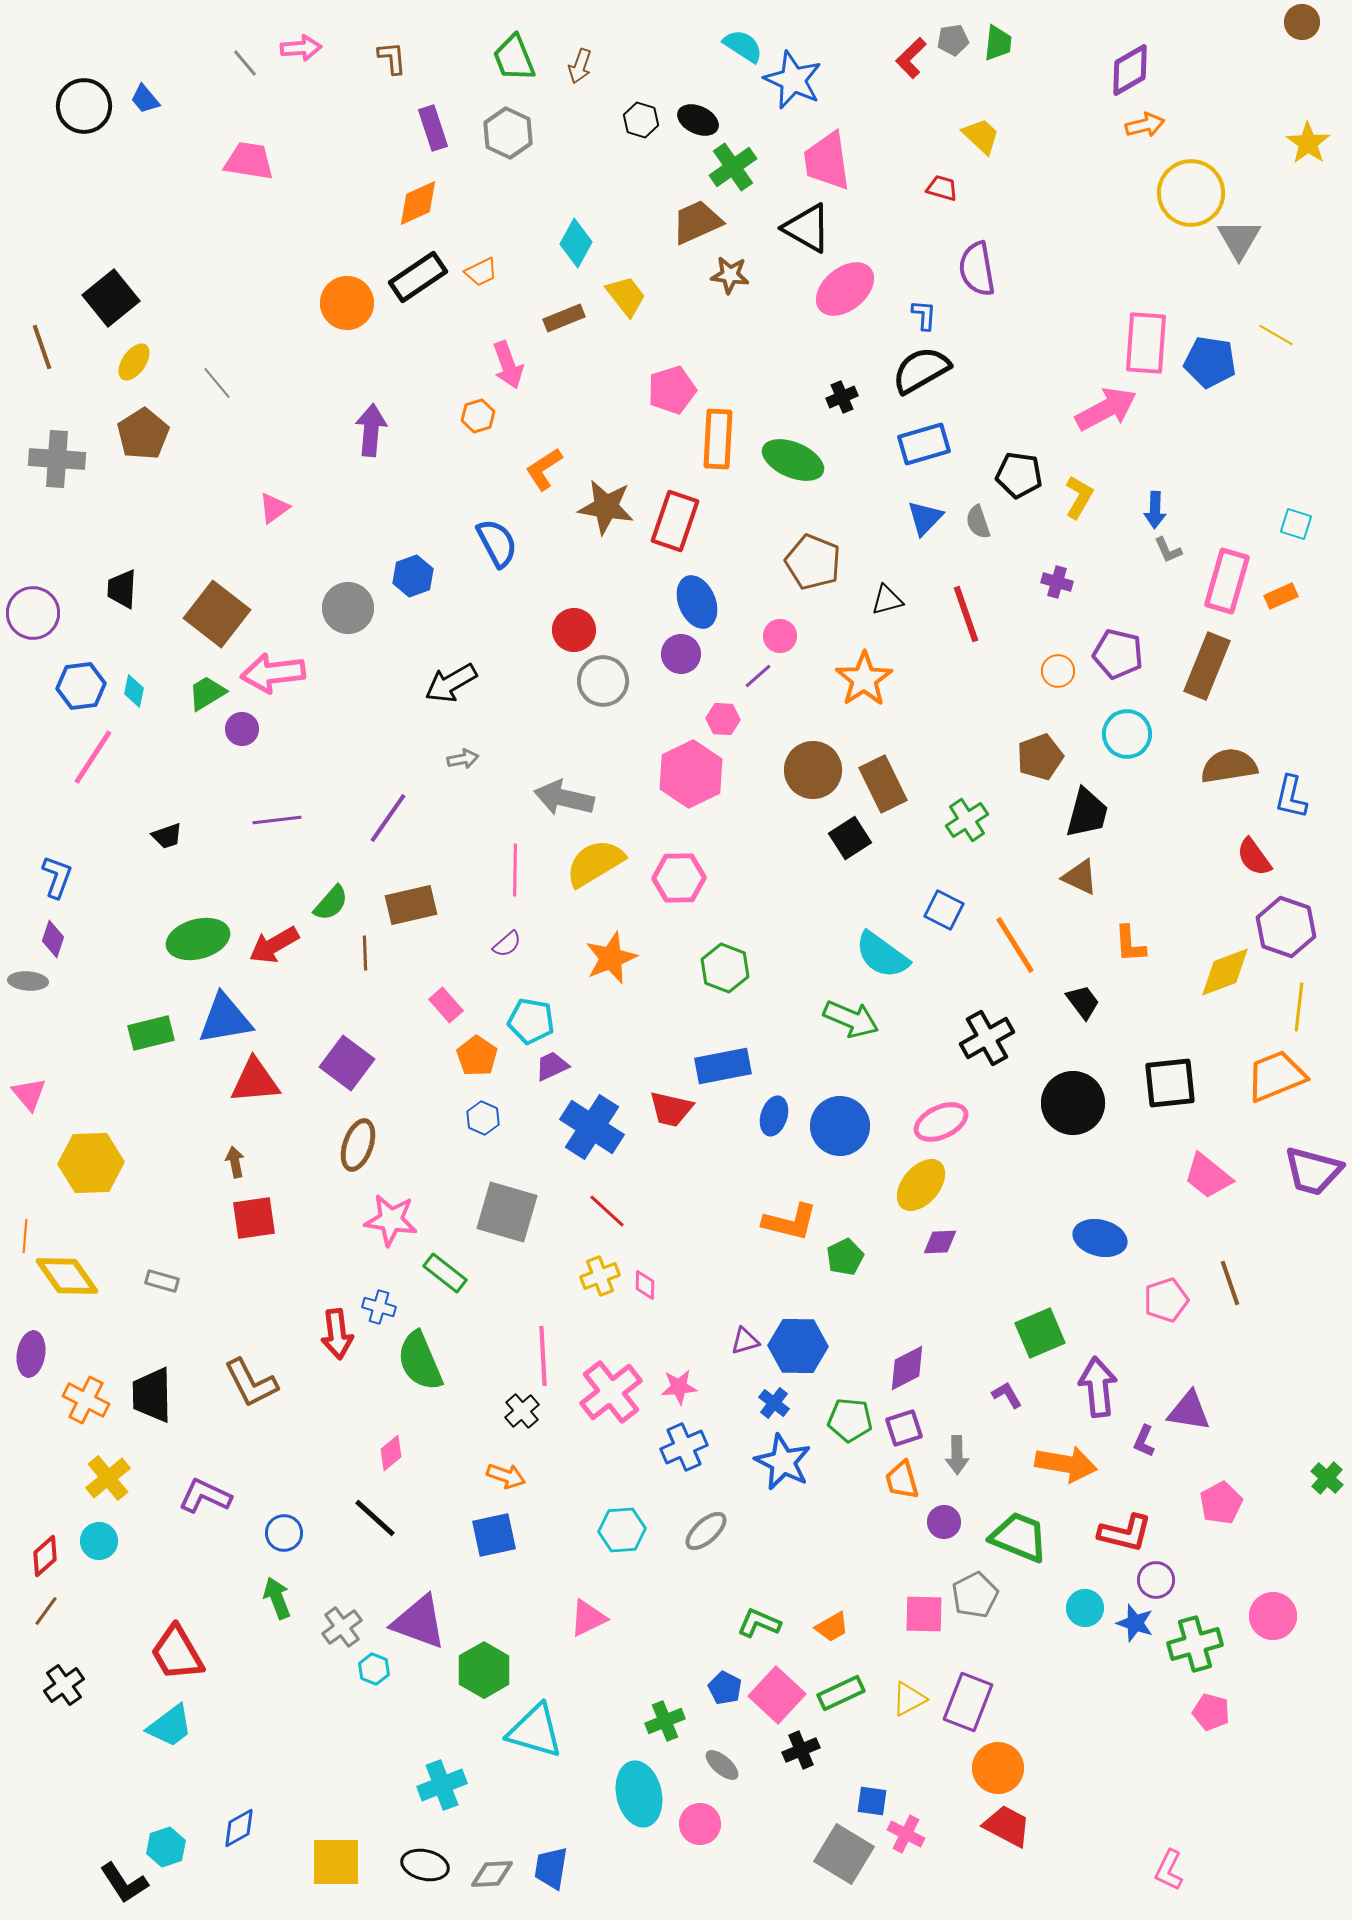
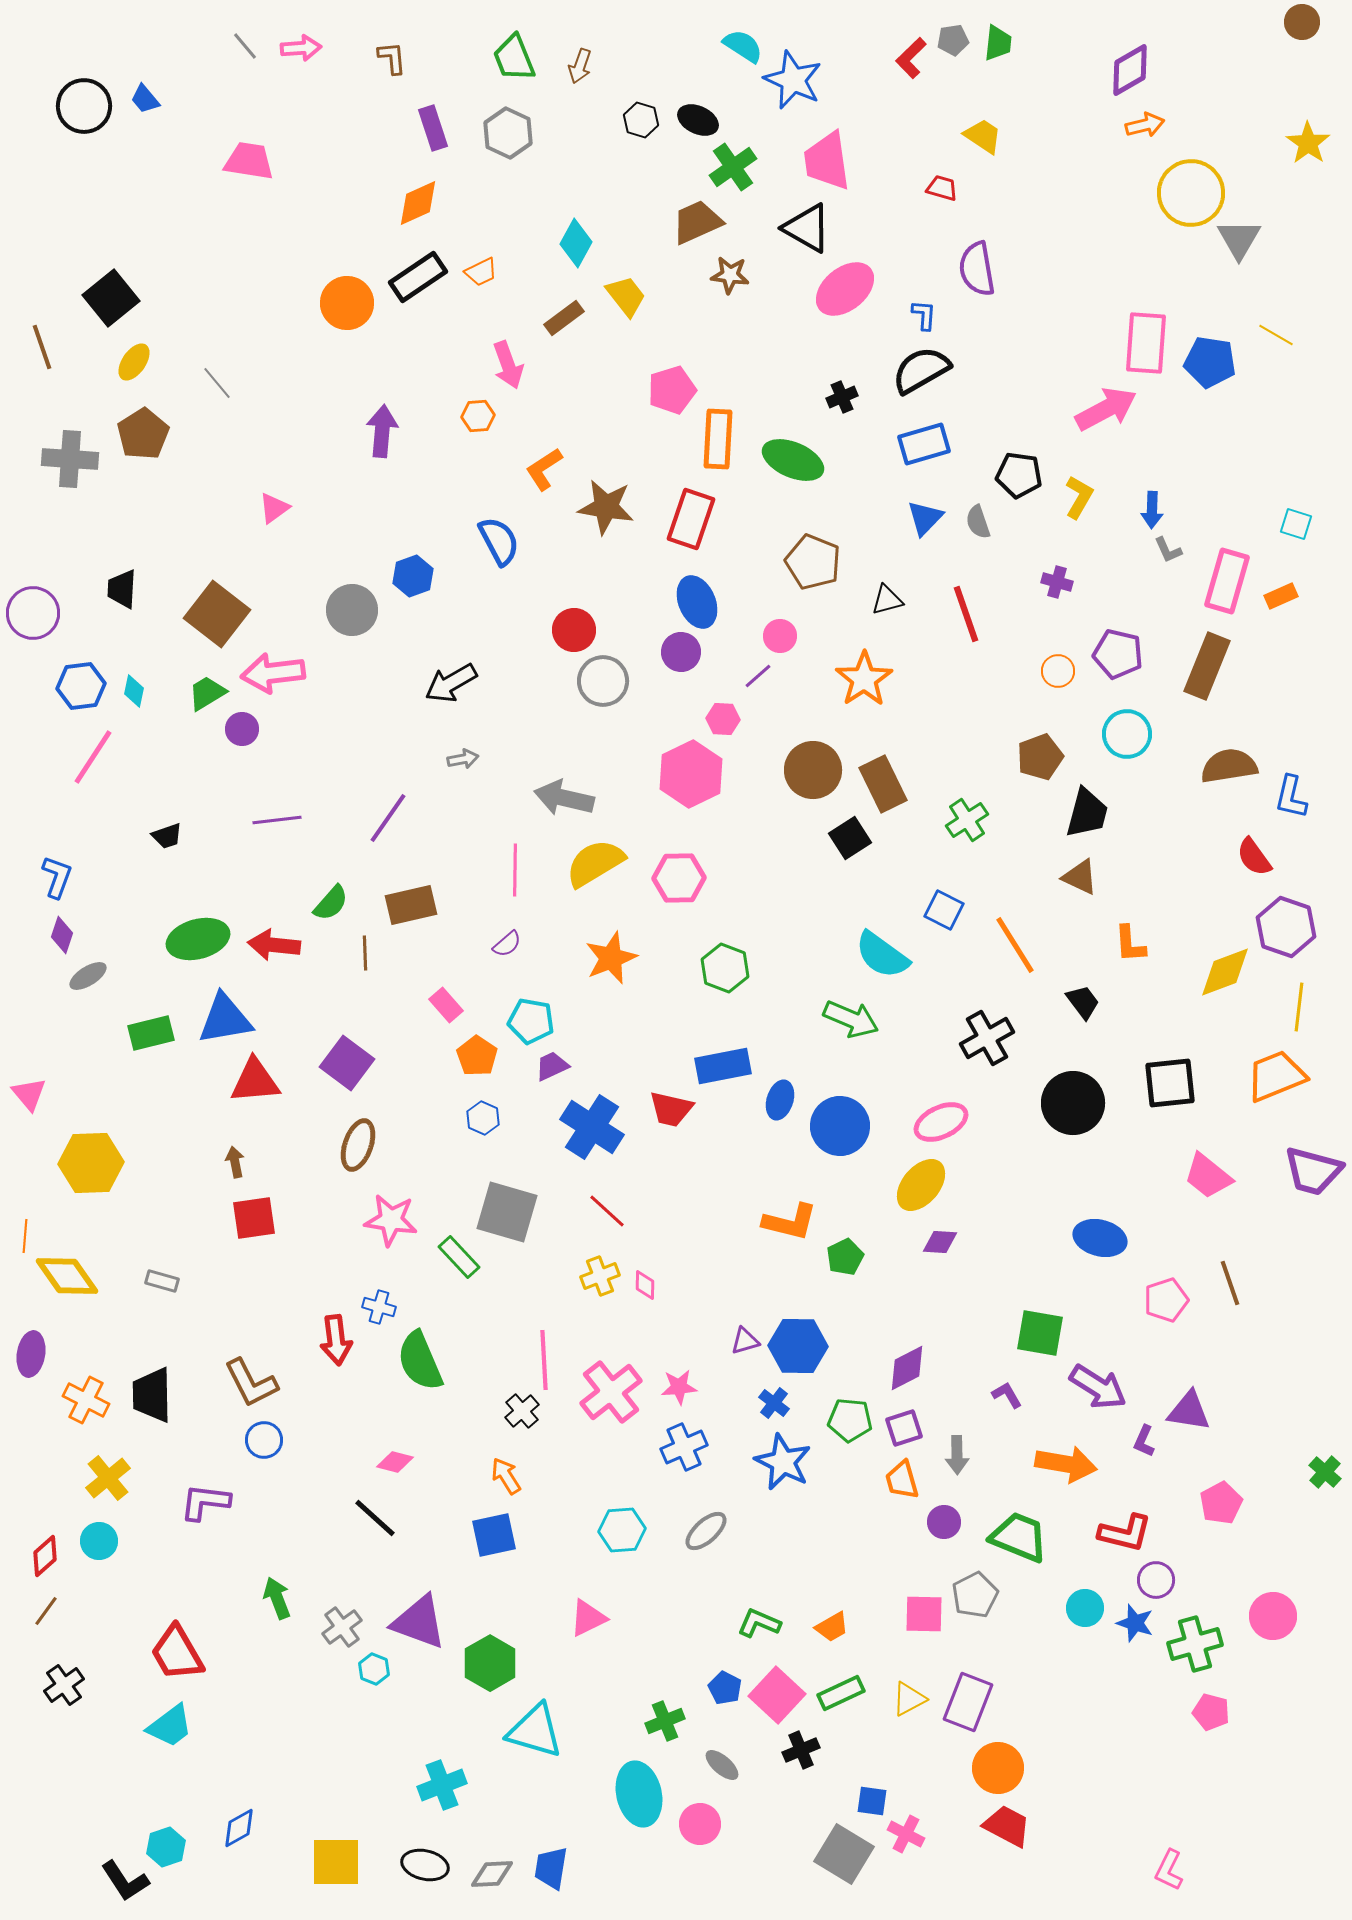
gray line at (245, 63): moved 17 px up
yellow trapezoid at (981, 136): moved 2 px right; rotated 9 degrees counterclockwise
brown rectangle at (564, 318): rotated 15 degrees counterclockwise
orange hexagon at (478, 416): rotated 12 degrees clockwise
purple arrow at (371, 430): moved 11 px right, 1 px down
gray cross at (57, 459): moved 13 px right
blue arrow at (1155, 510): moved 3 px left
red rectangle at (675, 521): moved 16 px right, 2 px up
blue semicircle at (497, 543): moved 2 px right, 2 px up
gray circle at (348, 608): moved 4 px right, 2 px down
purple circle at (681, 654): moved 2 px up
purple diamond at (53, 939): moved 9 px right, 4 px up
red arrow at (274, 945): rotated 36 degrees clockwise
gray ellipse at (28, 981): moved 60 px right, 5 px up; rotated 36 degrees counterclockwise
blue ellipse at (774, 1116): moved 6 px right, 16 px up
purple diamond at (940, 1242): rotated 6 degrees clockwise
green rectangle at (445, 1273): moved 14 px right, 16 px up; rotated 9 degrees clockwise
green square at (1040, 1333): rotated 33 degrees clockwise
red arrow at (337, 1334): moved 1 px left, 6 px down
pink line at (543, 1356): moved 1 px right, 4 px down
purple arrow at (1098, 1387): rotated 128 degrees clockwise
pink diamond at (391, 1453): moved 4 px right, 9 px down; rotated 54 degrees clockwise
orange arrow at (506, 1476): rotated 141 degrees counterclockwise
green cross at (1327, 1478): moved 2 px left, 6 px up
purple L-shape at (205, 1496): moved 6 px down; rotated 18 degrees counterclockwise
blue circle at (284, 1533): moved 20 px left, 93 px up
green hexagon at (484, 1670): moved 6 px right, 7 px up
black L-shape at (124, 1883): moved 1 px right, 2 px up
